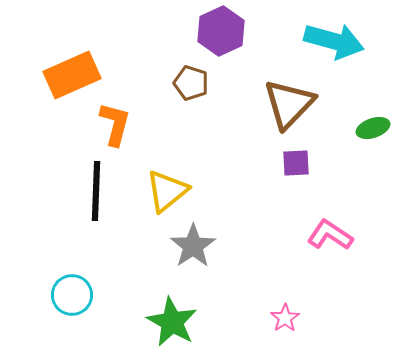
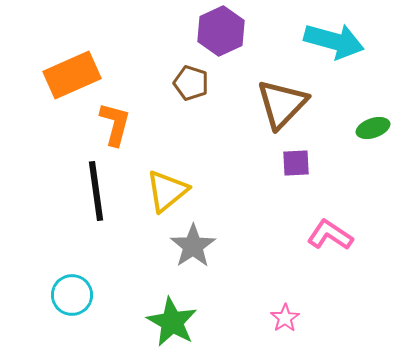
brown triangle: moved 7 px left
black line: rotated 10 degrees counterclockwise
